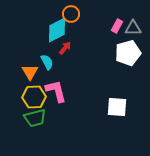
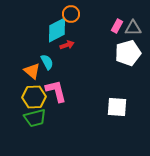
red arrow: moved 2 px right, 3 px up; rotated 32 degrees clockwise
orange triangle: moved 2 px right, 1 px up; rotated 18 degrees counterclockwise
